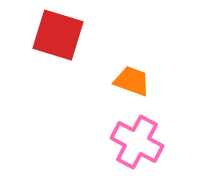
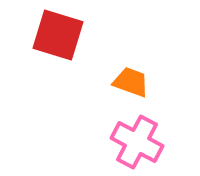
orange trapezoid: moved 1 px left, 1 px down
